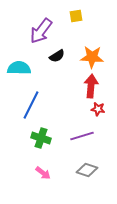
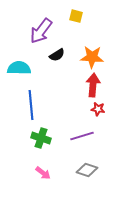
yellow square: rotated 24 degrees clockwise
black semicircle: moved 1 px up
red arrow: moved 2 px right, 1 px up
blue line: rotated 32 degrees counterclockwise
